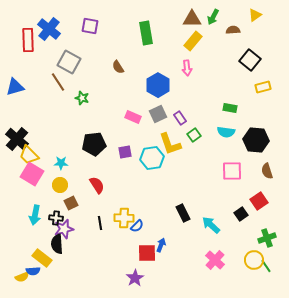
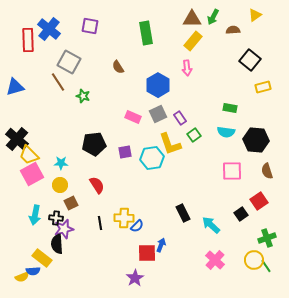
green star at (82, 98): moved 1 px right, 2 px up
pink square at (32, 174): rotated 30 degrees clockwise
